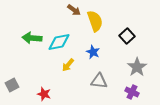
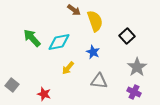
green arrow: rotated 42 degrees clockwise
yellow arrow: moved 3 px down
gray square: rotated 24 degrees counterclockwise
purple cross: moved 2 px right
